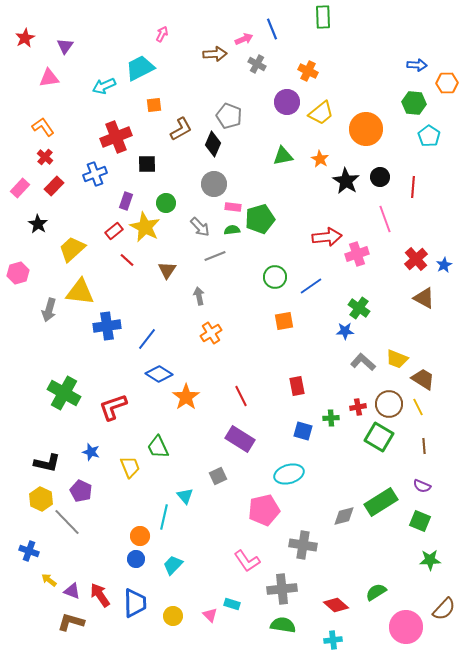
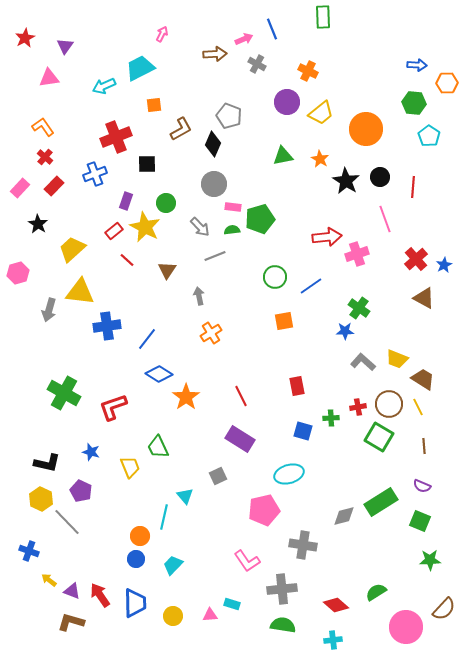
pink triangle at (210, 615): rotated 49 degrees counterclockwise
